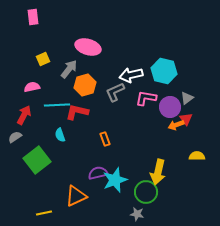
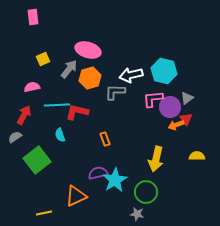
pink ellipse: moved 3 px down
orange hexagon: moved 5 px right, 7 px up
gray L-shape: rotated 25 degrees clockwise
pink L-shape: moved 7 px right, 1 px down; rotated 15 degrees counterclockwise
yellow arrow: moved 2 px left, 13 px up
cyan star: rotated 10 degrees counterclockwise
